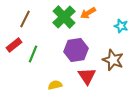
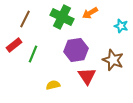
orange arrow: moved 2 px right
green cross: moved 2 px left; rotated 20 degrees counterclockwise
yellow semicircle: moved 2 px left
